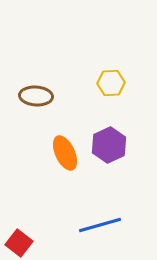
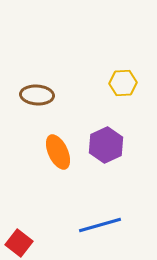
yellow hexagon: moved 12 px right
brown ellipse: moved 1 px right, 1 px up
purple hexagon: moved 3 px left
orange ellipse: moved 7 px left, 1 px up
